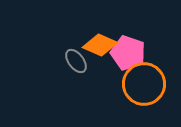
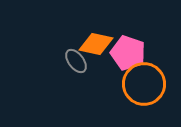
orange diamond: moved 4 px left, 1 px up; rotated 12 degrees counterclockwise
